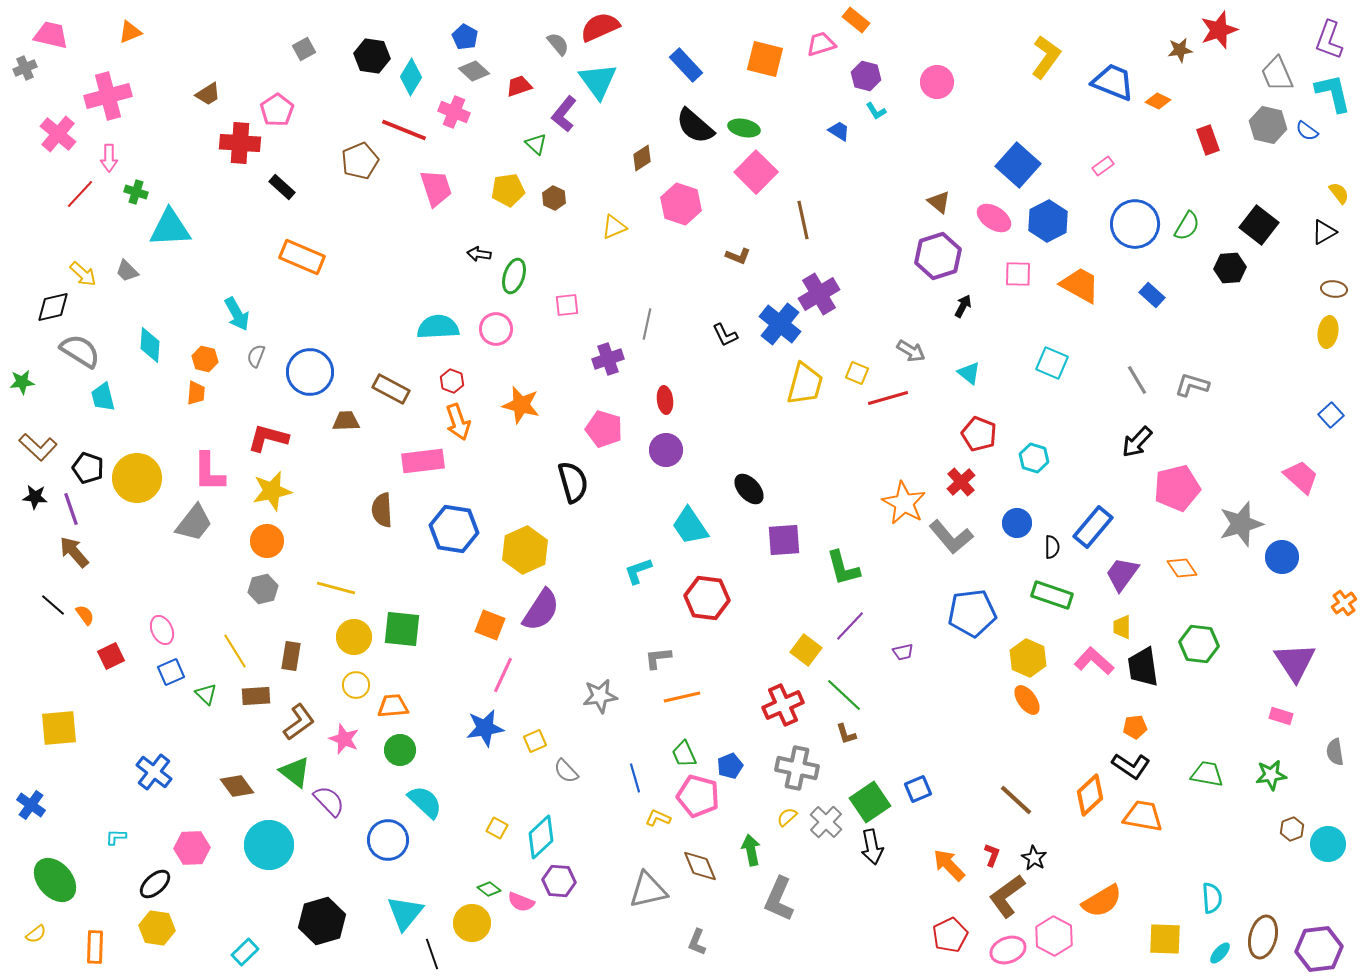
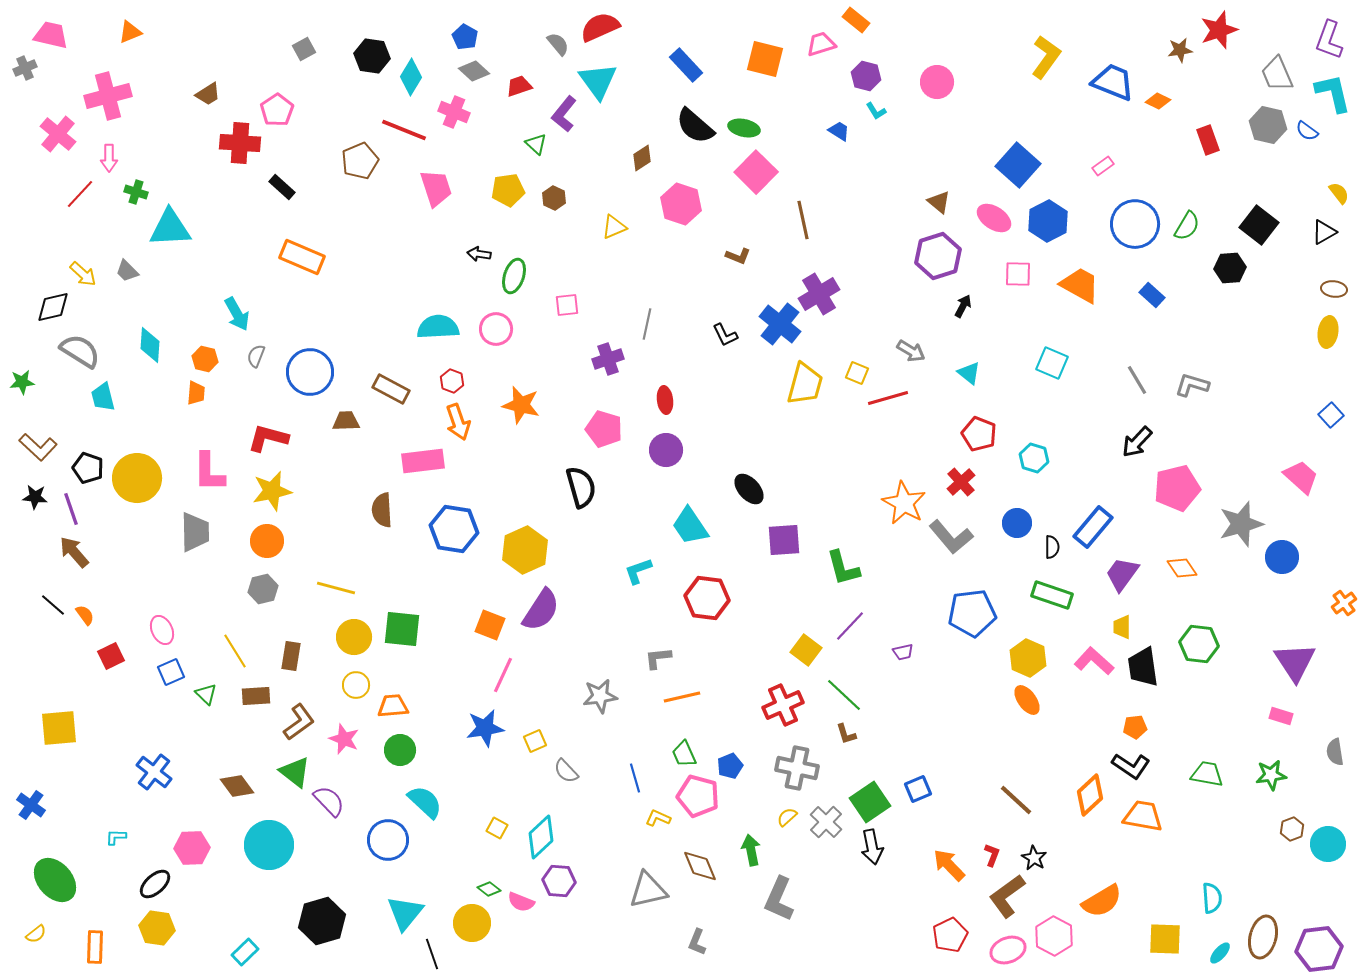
black semicircle at (573, 482): moved 8 px right, 5 px down
gray trapezoid at (194, 523): moved 1 px right, 9 px down; rotated 39 degrees counterclockwise
